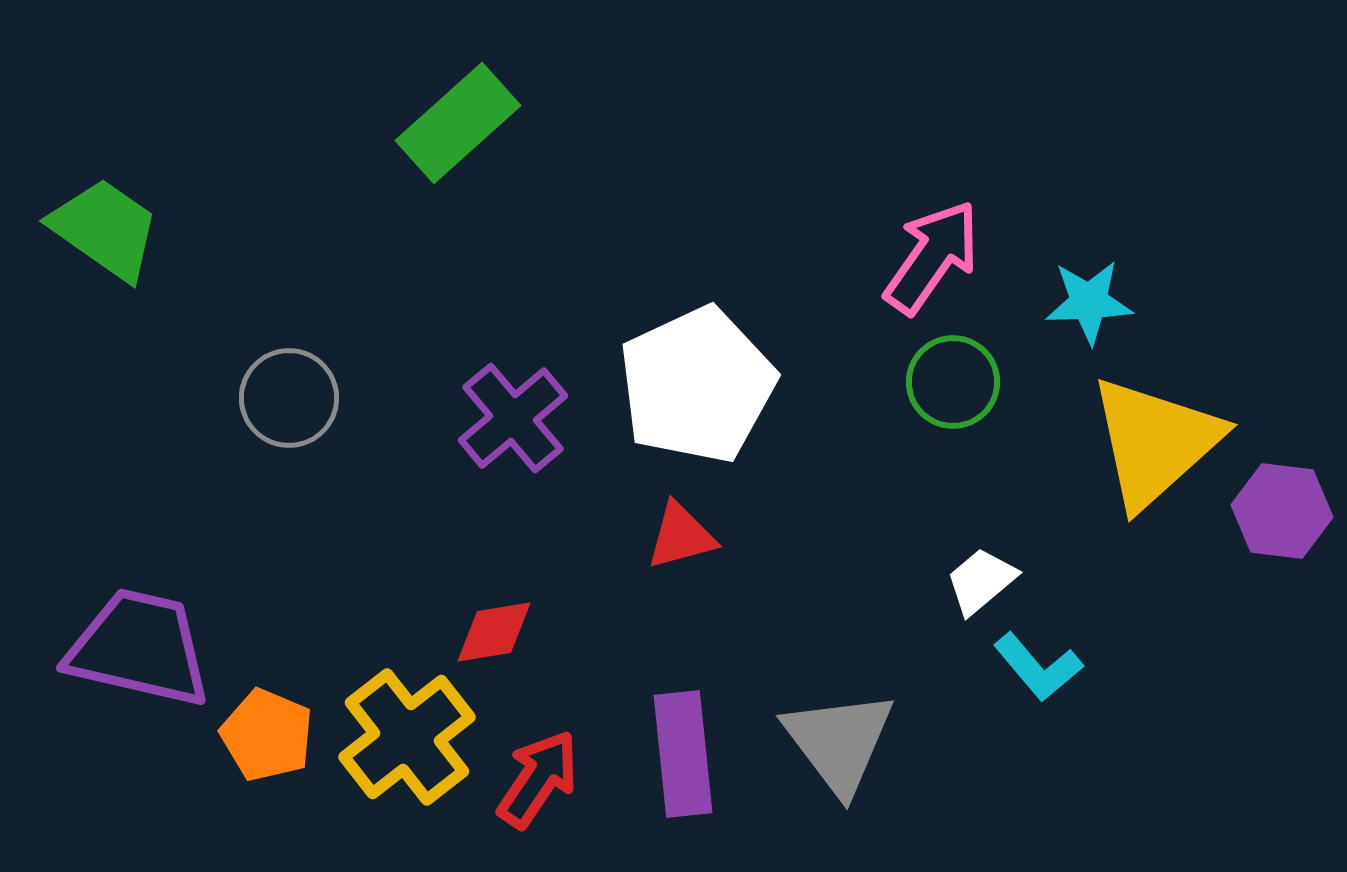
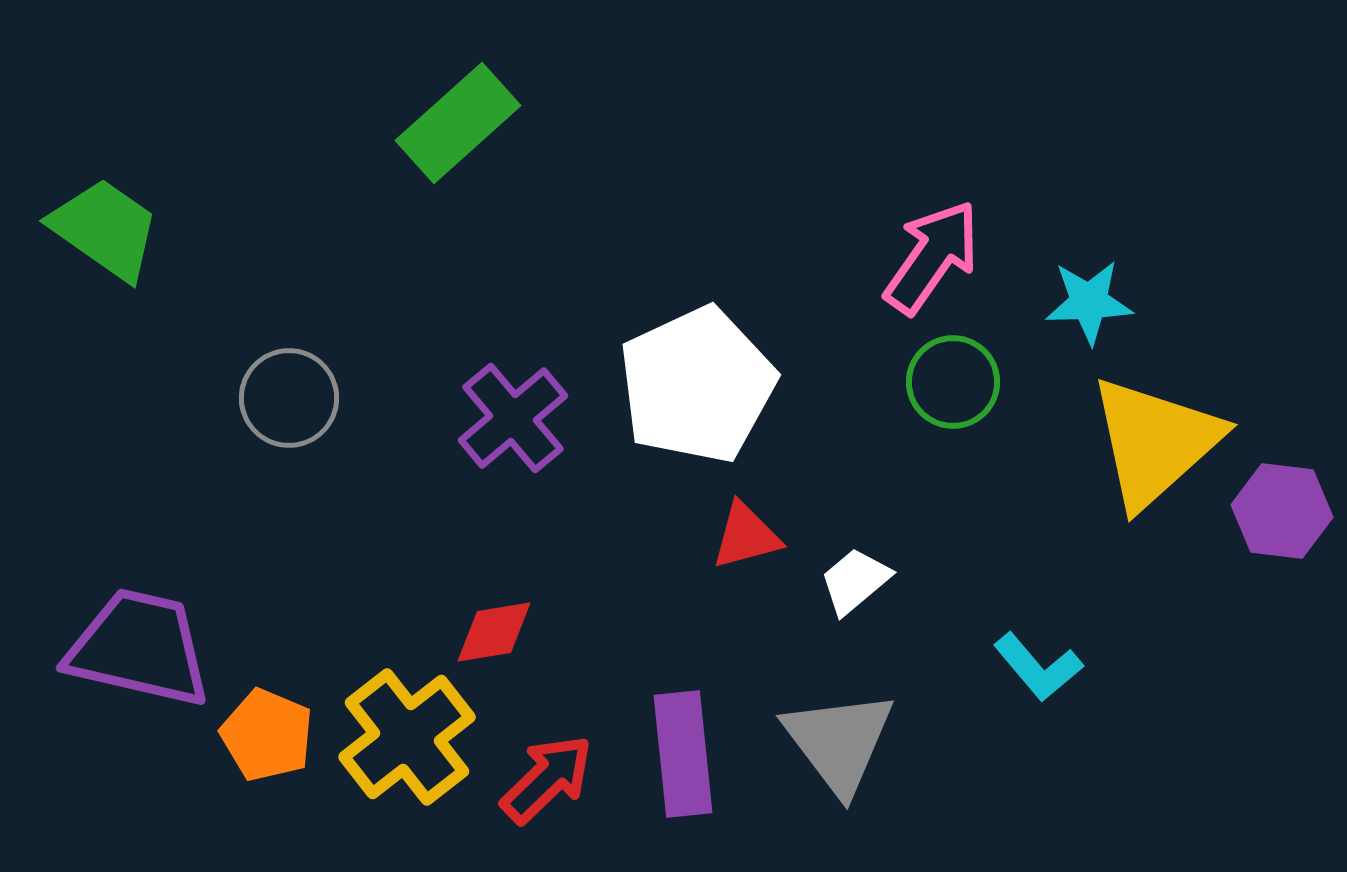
red triangle: moved 65 px right
white trapezoid: moved 126 px left
red arrow: moved 9 px right; rotated 12 degrees clockwise
